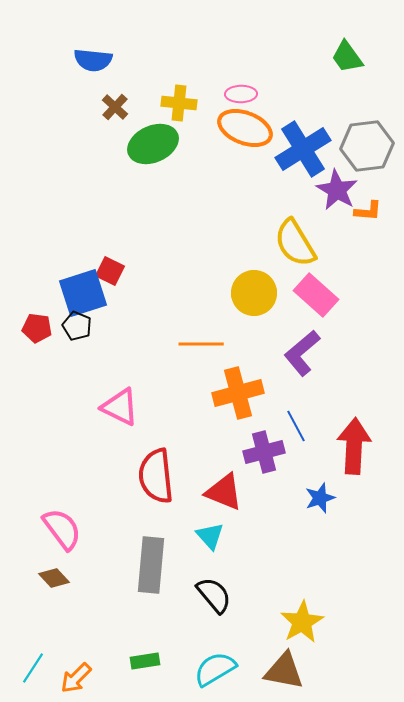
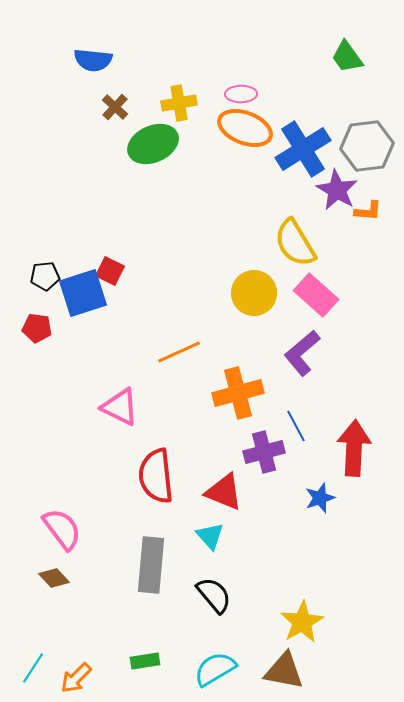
yellow cross: rotated 16 degrees counterclockwise
black pentagon: moved 32 px left, 50 px up; rotated 28 degrees counterclockwise
orange line: moved 22 px left, 8 px down; rotated 24 degrees counterclockwise
red arrow: moved 2 px down
